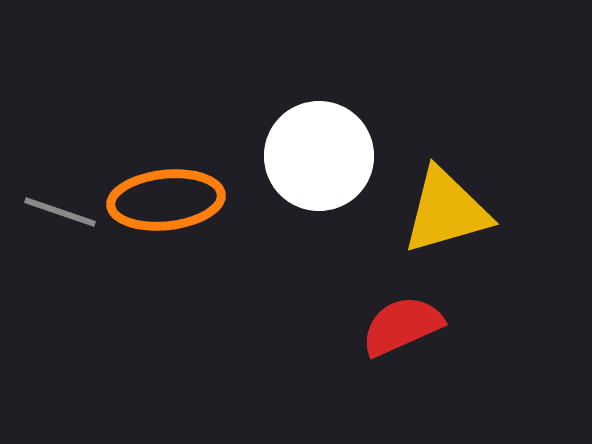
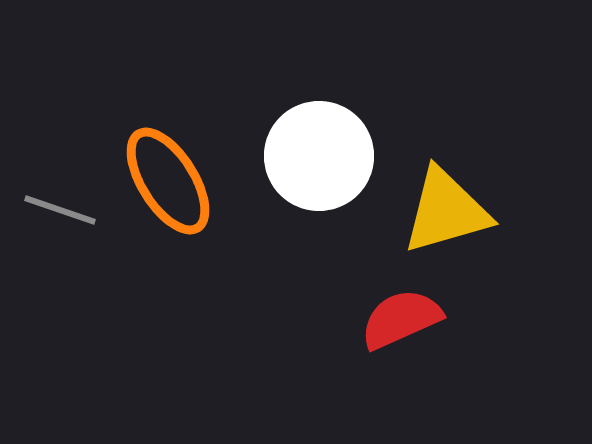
orange ellipse: moved 2 px right, 19 px up; rotated 64 degrees clockwise
gray line: moved 2 px up
red semicircle: moved 1 px left, 7 px up
